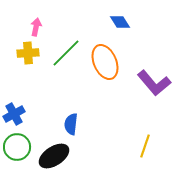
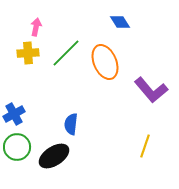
purple L-shape: moved 3 px left, 7 px down
